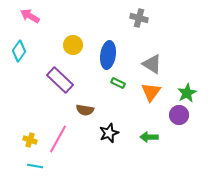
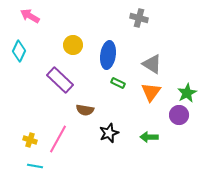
cyan diamond: rotated 10 degrees counterclockwise
